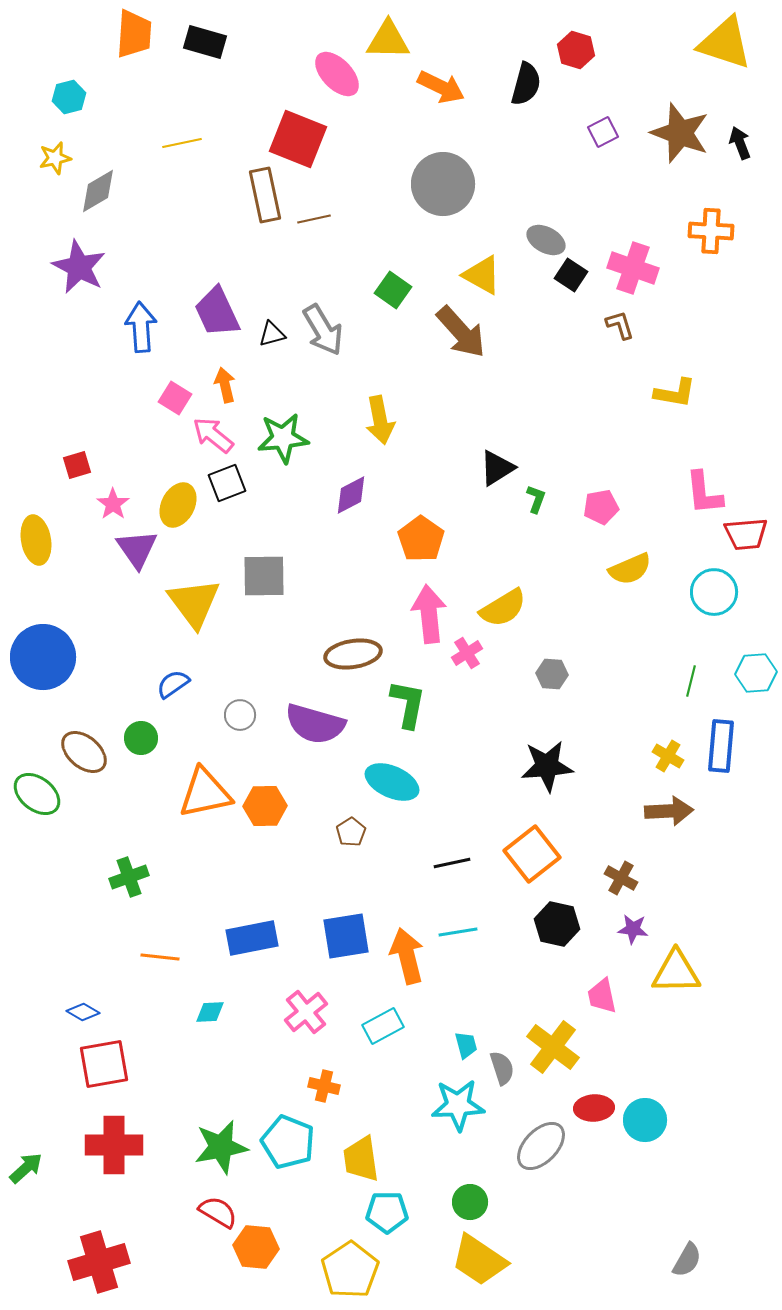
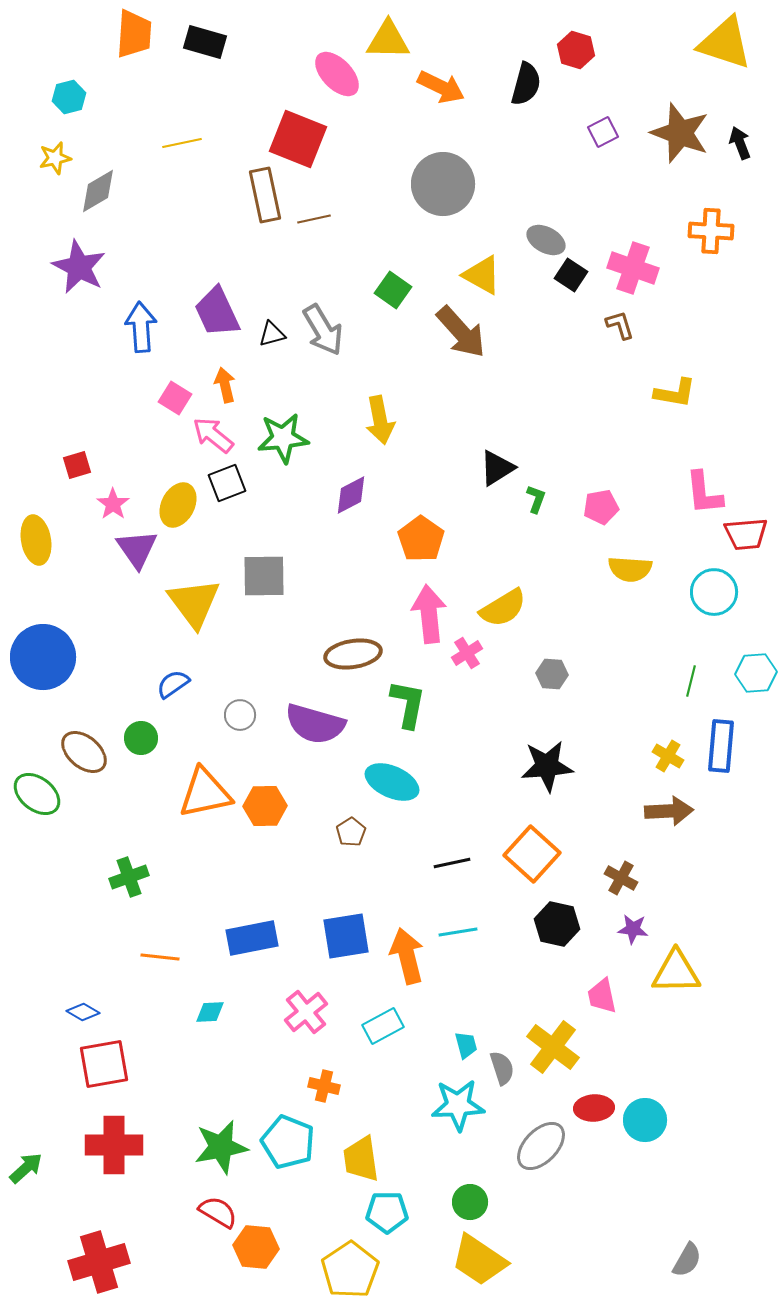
yellow semicircle at (630, 569): rotated 27 degrees clockwise
orange square at (532, 854): rotated 10 degrees counterclockwise
